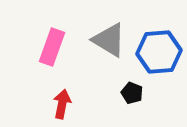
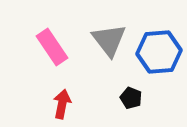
gray triangle: rotated 21 degrees clockwise
pink rectangle: rotated 54 degrees counterclockwise
black pentagon: moved 1 px left, 5 px down
